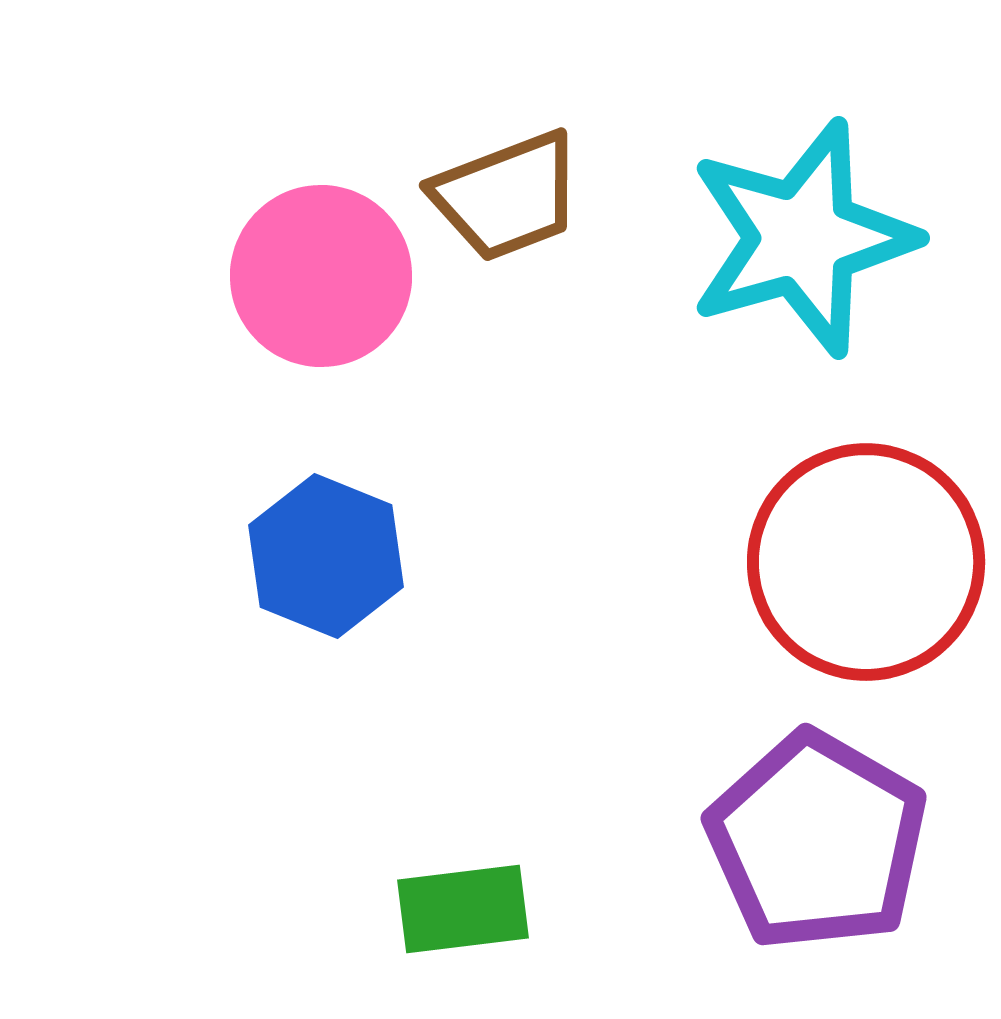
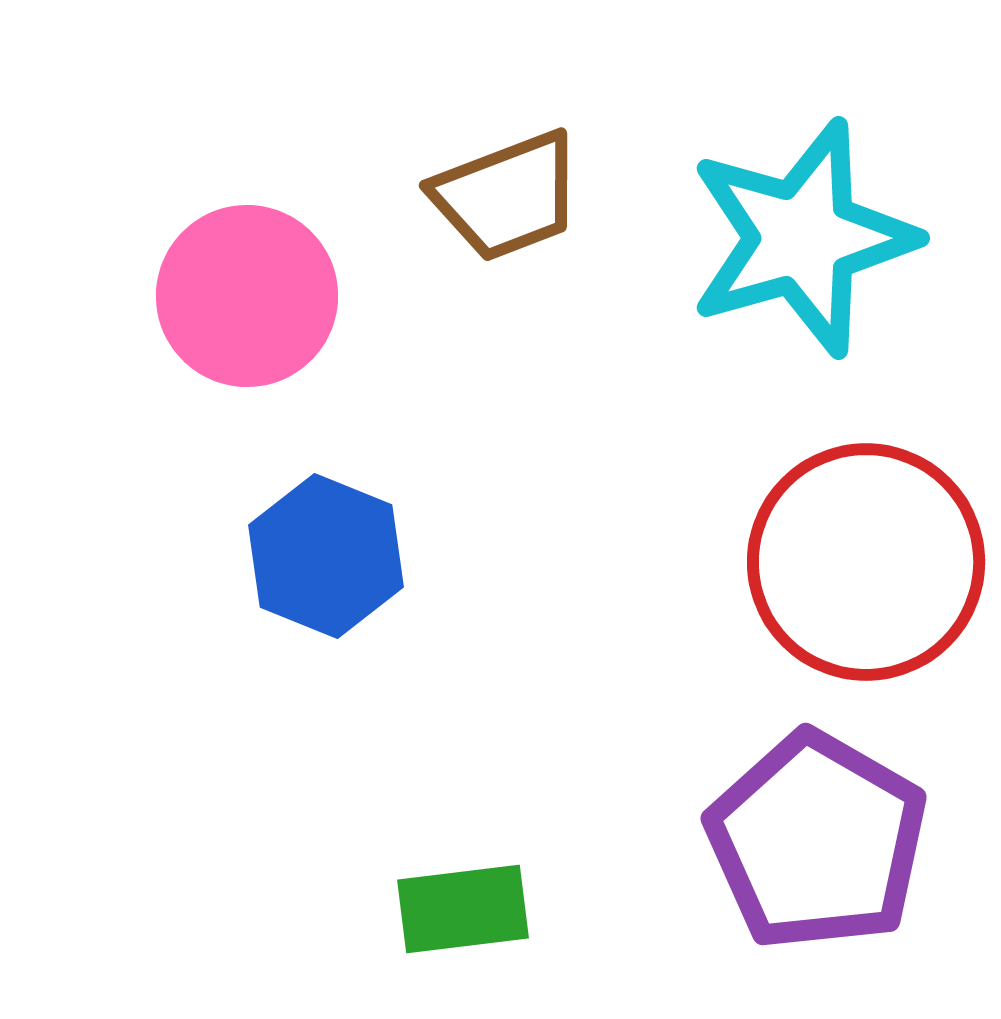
pink circle: moved 74 px left, 20 px down
